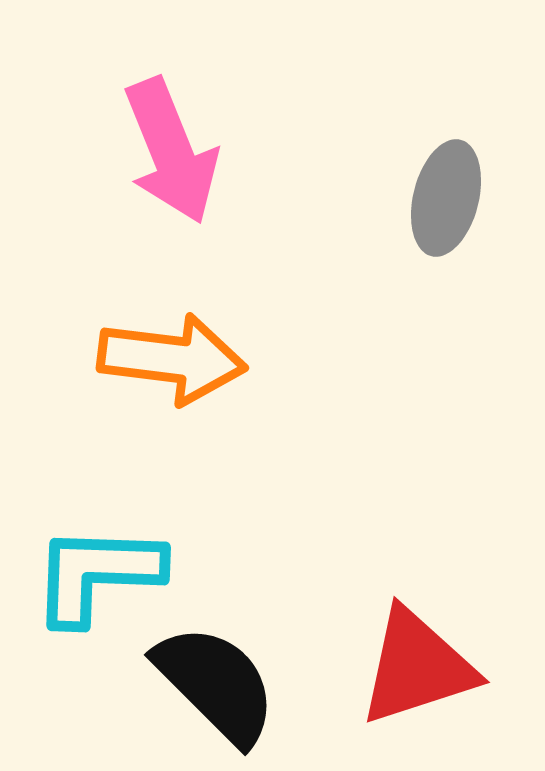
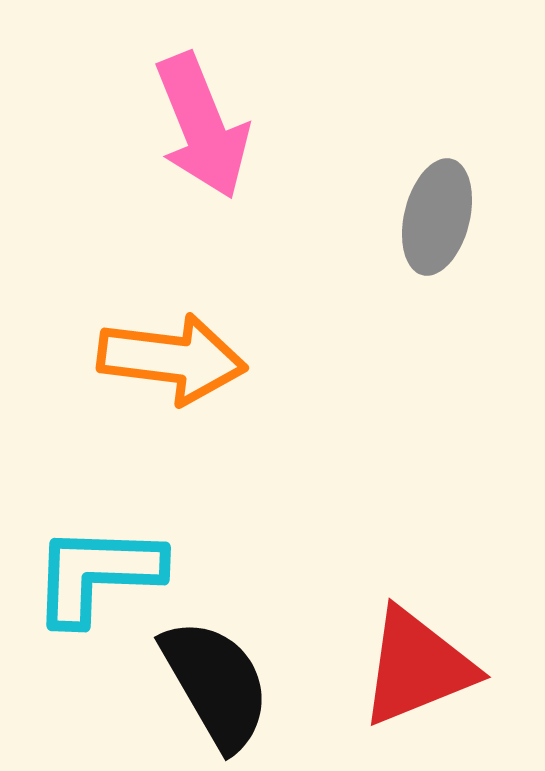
pink arrow: moved 31 px right, 25 px up
gray ellipse: moved 9 px left, 19 px down
red triangle: rotated 4 degrees counterclockwise
black semicircle: rotated 15 degrees clockwise
